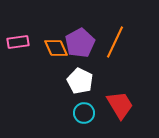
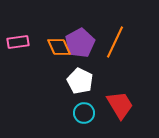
orange diamond: moved 3 px right, 1 px up
